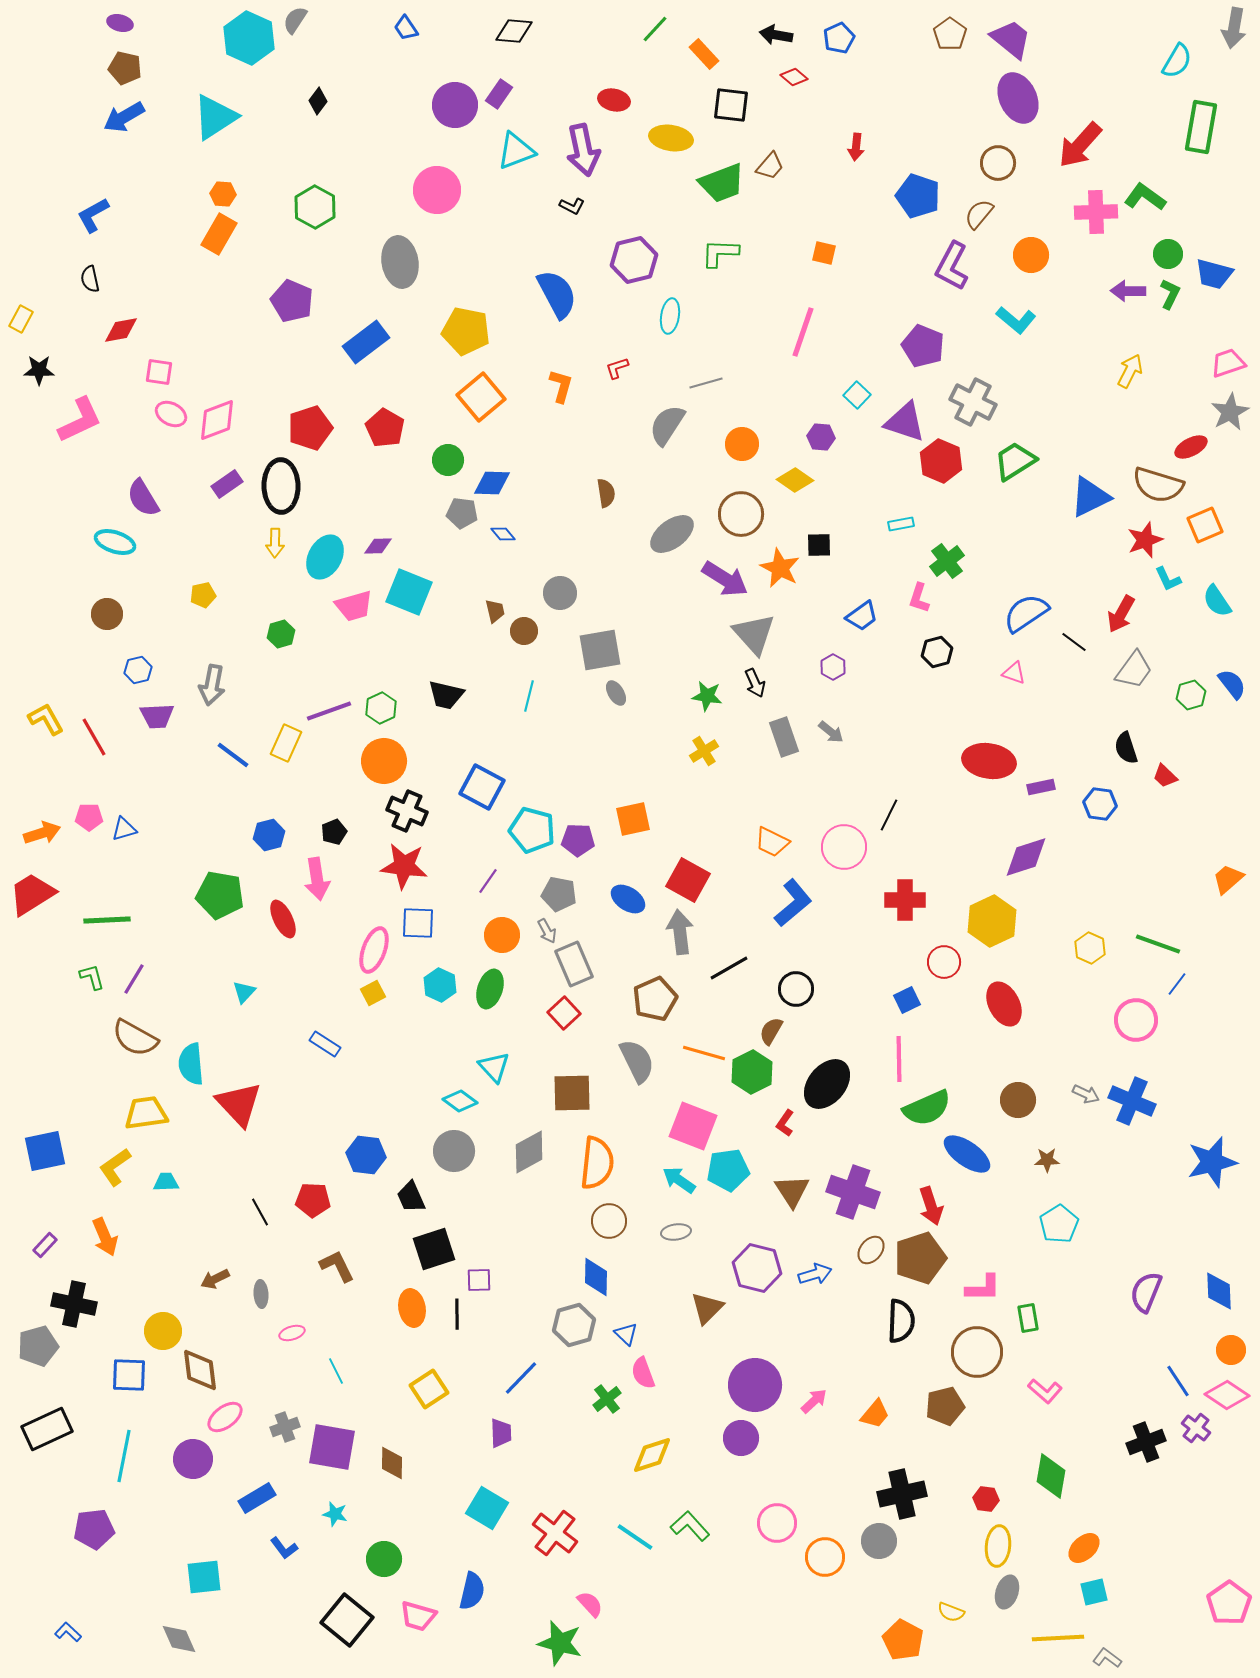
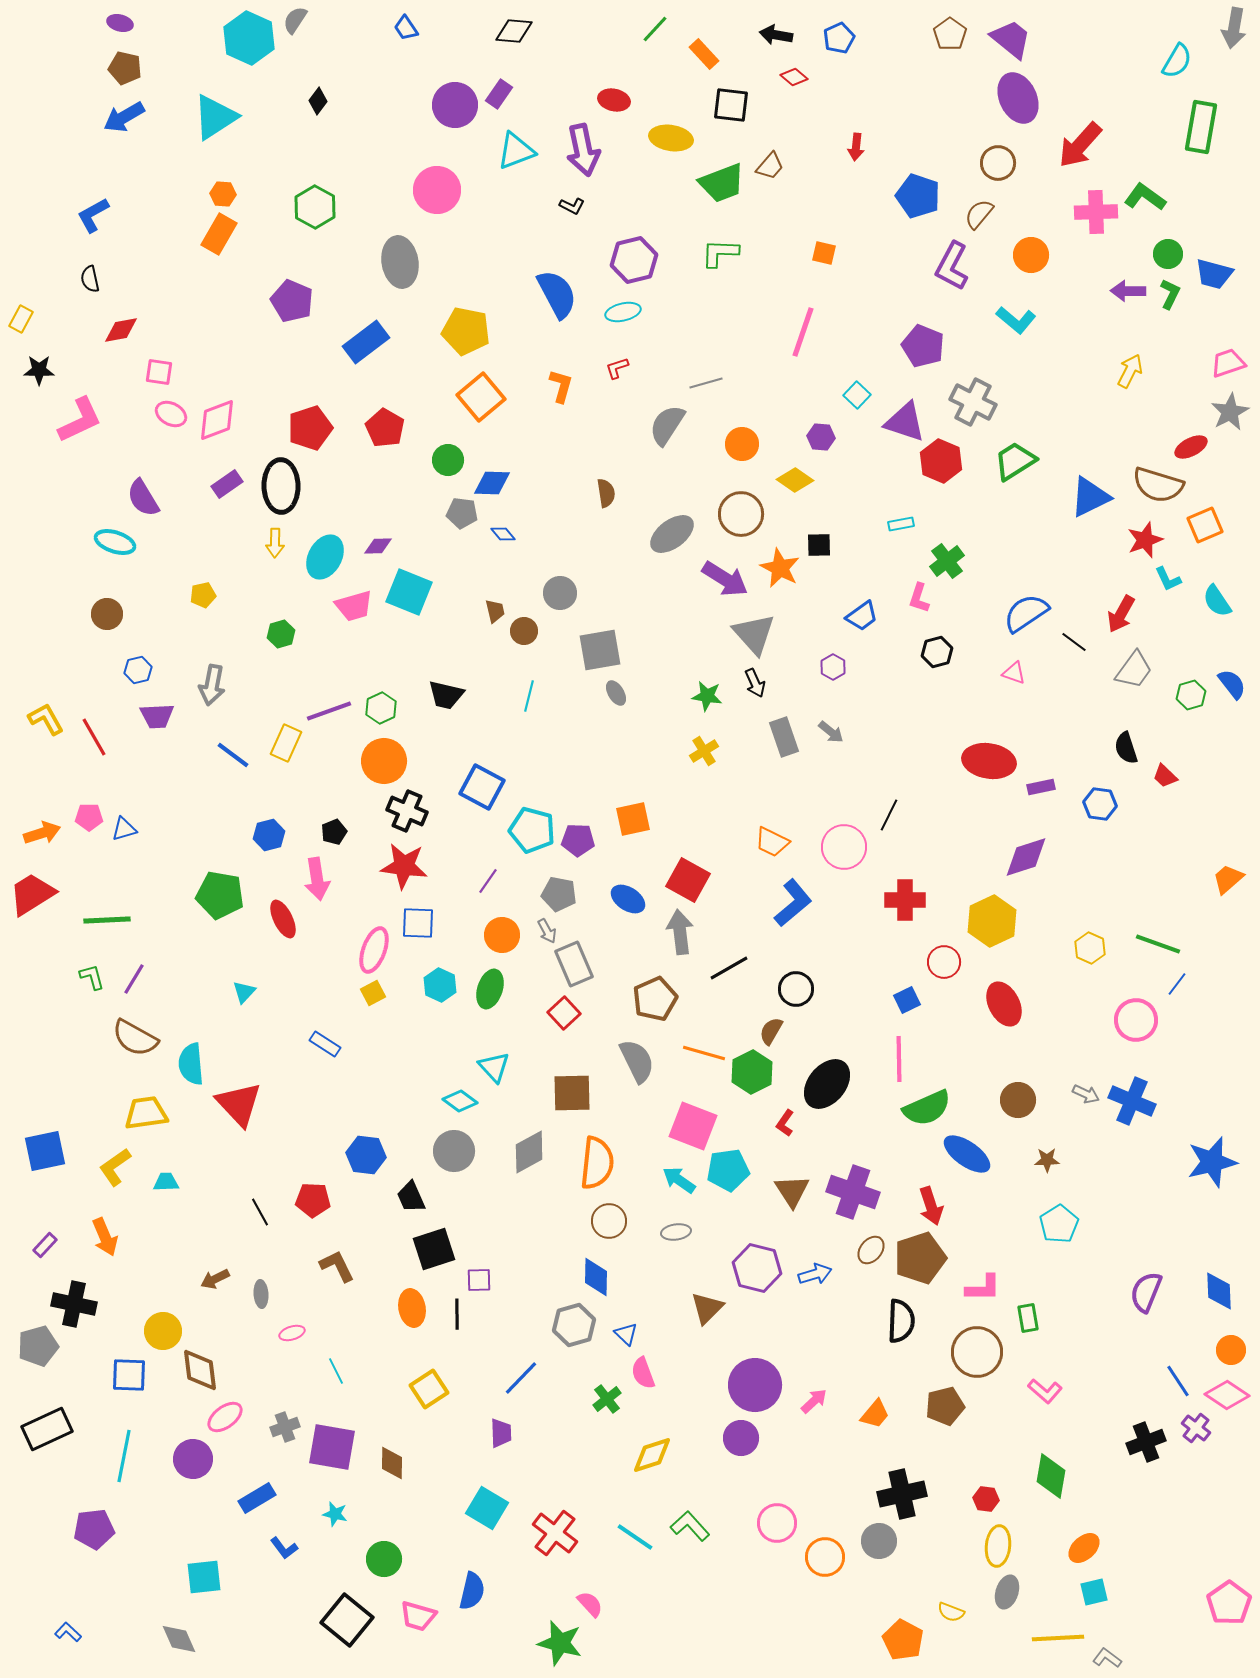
cyan ellipse at (670, 316): moved 47 px left, 4 px up; rotated 68 degrees clockwise
